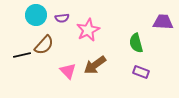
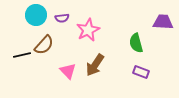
brown arrow: rotated 20 degrees counterclockwise
